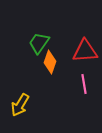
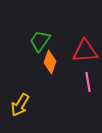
green trapezoid: moved 1 px right, 2 px up
pink line: moved 4 px right, 2 px up
